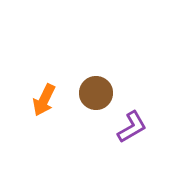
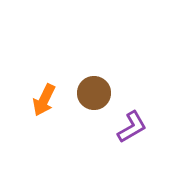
brown circle: moved 2 px left
